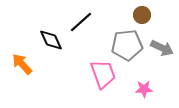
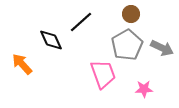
brown circle: moved 11 px left, 1 px up
gray pentagon: rotated 24 degrees counterclockwise
